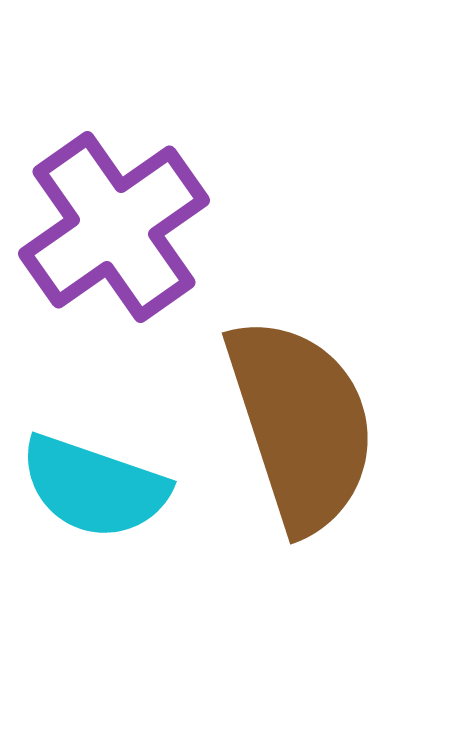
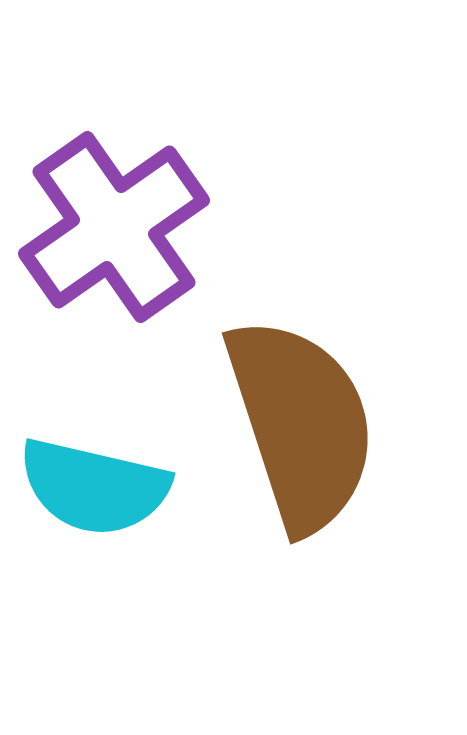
cyan semicircle: rotated 6 degrees counterclockwise
